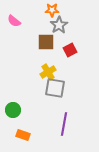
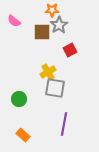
brown square: moved 4 px left, 10 px up
green circle: moved 6 px right, 11 px up
orange rectangle: rotated 24 degrees clockwise
